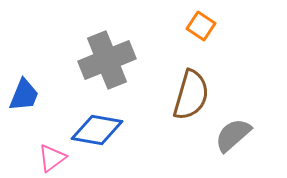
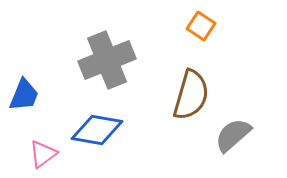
pink triangle: moved 9 px left, 4 px up
